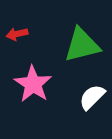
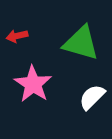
red arrow: moved 2 px down
green triangle: moved 1 px left, 2 px up; rotated 30 degrees clockwise
